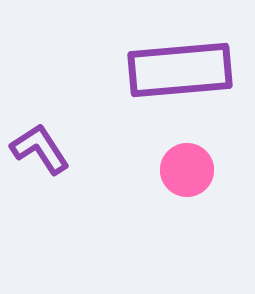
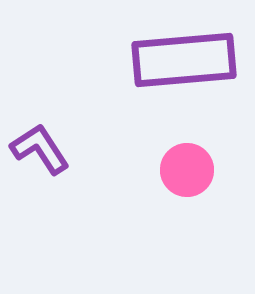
purple rectangle: moved 4 px right, 10 px up
